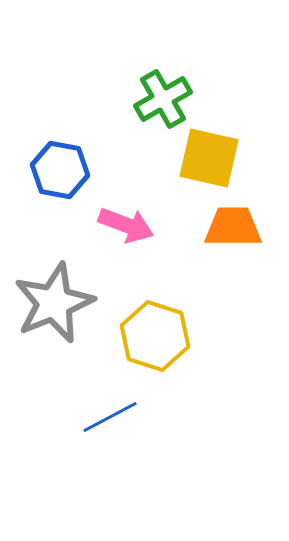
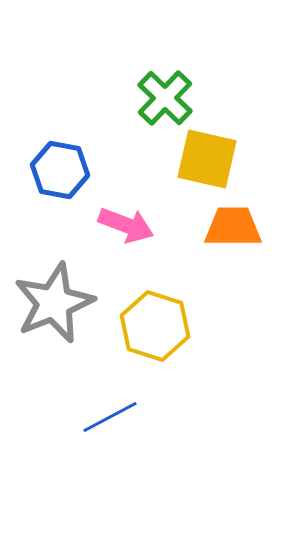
green cross: moved 2 px right, 1 px up; rotated 16 degrees counterclockwise
yellow square: moved 2 px left, 1 px down
yellow hexagon: moved 10 px up
